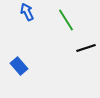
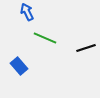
green line: moved 21 px left, 18 px down; rotated 35 degrees counterclockwise
